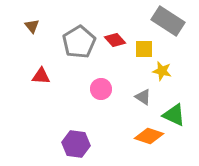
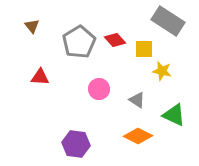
red triangle: moved 1 px left, 1 px down
pink circle: moved 2 px left
gray triangle: moved 6 px left, 3 px down
orange diamond: moved 11 px left; rotated 8 degrees clockwise
